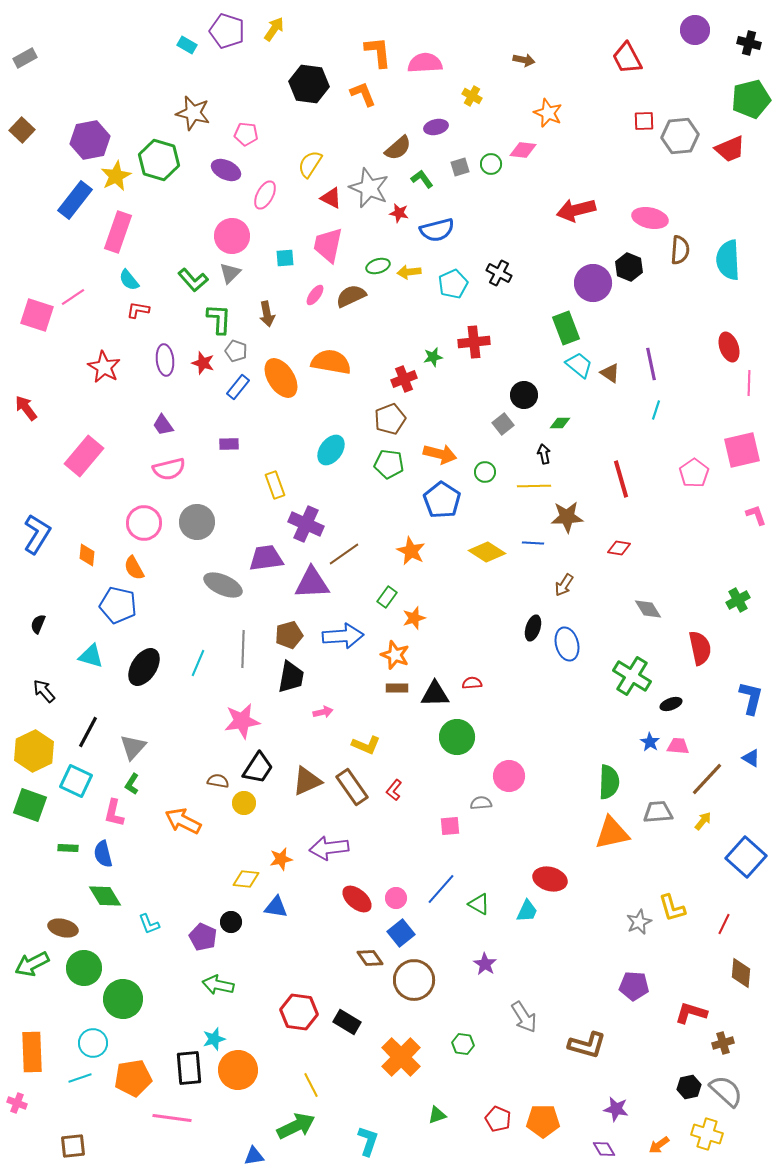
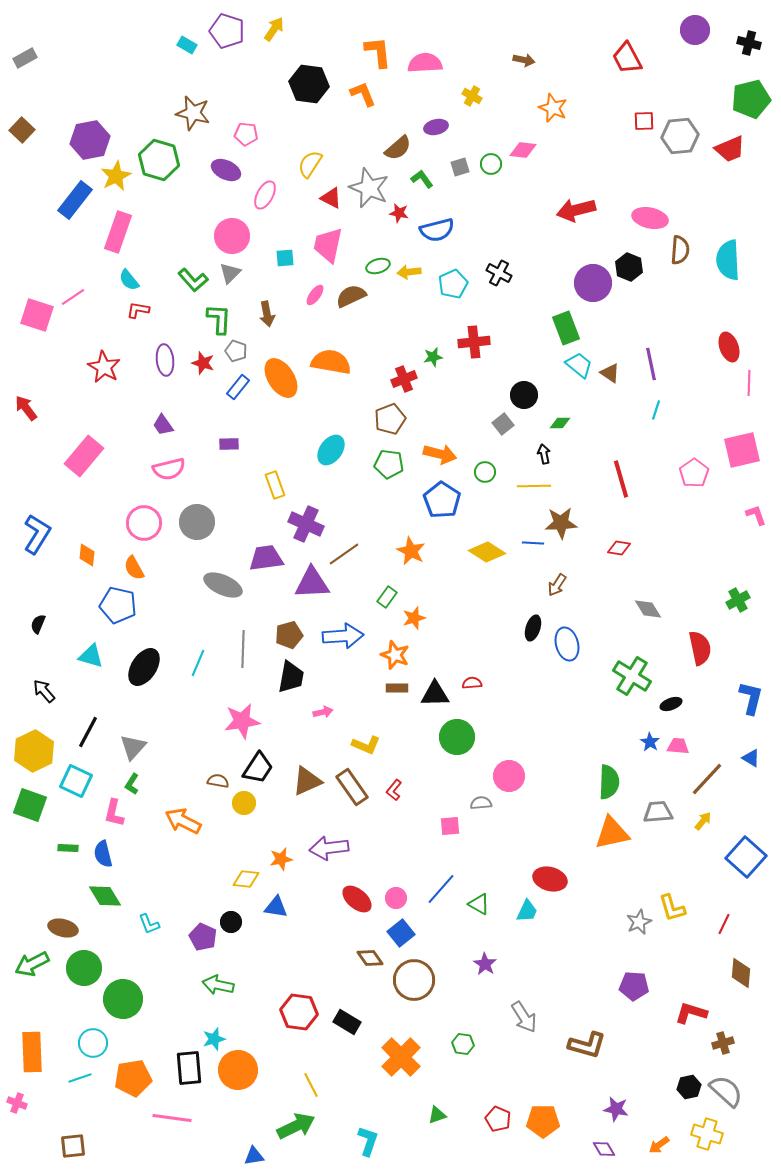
orange star at (548, 113): moved 5 px right, 5 px up
brown star at (567, 517): moved 6 px left, 6 px down
brown arrow at (564, 585): moved 7 px left
